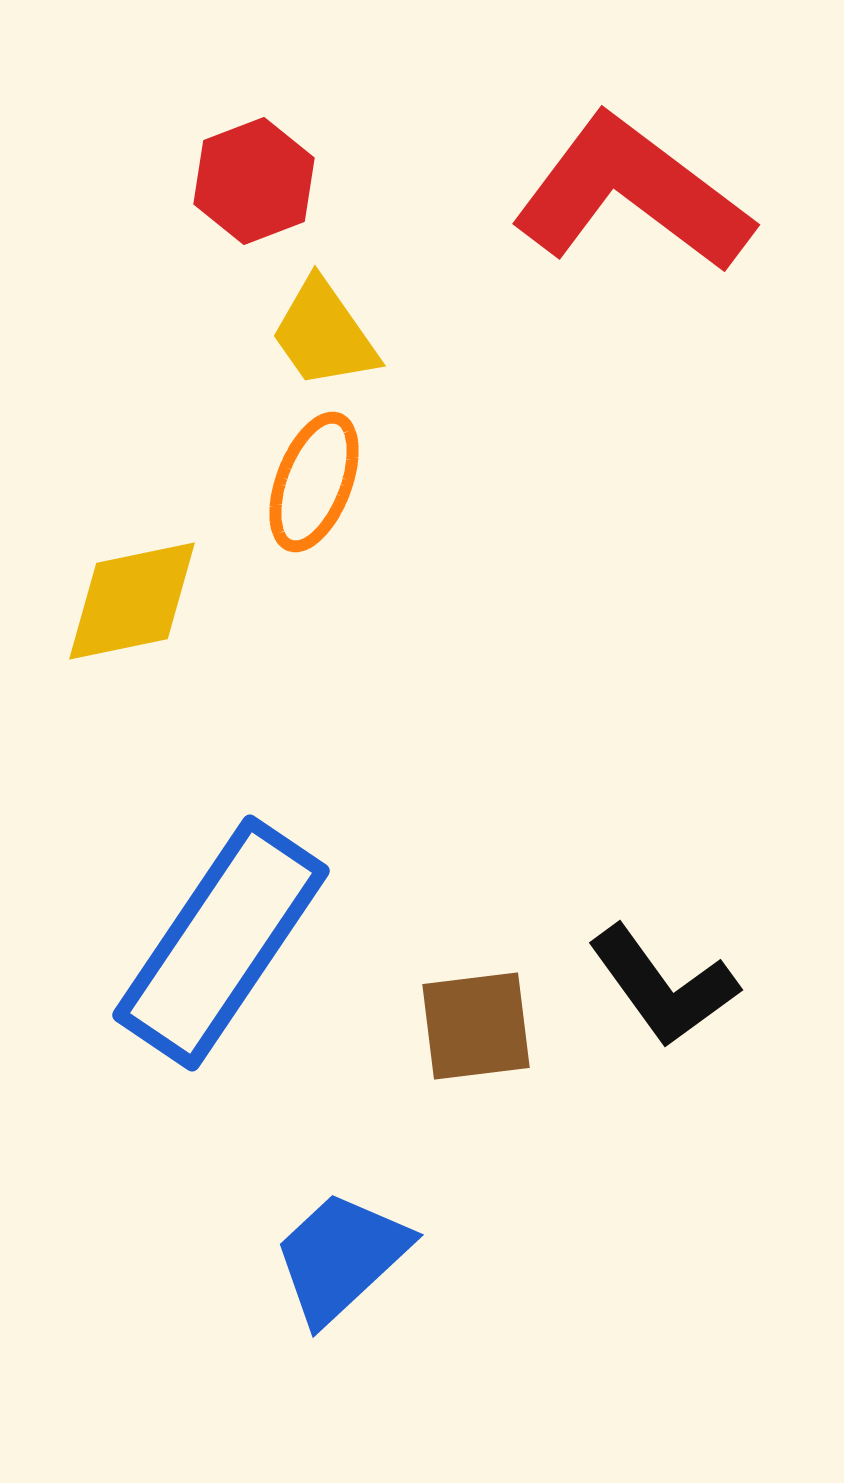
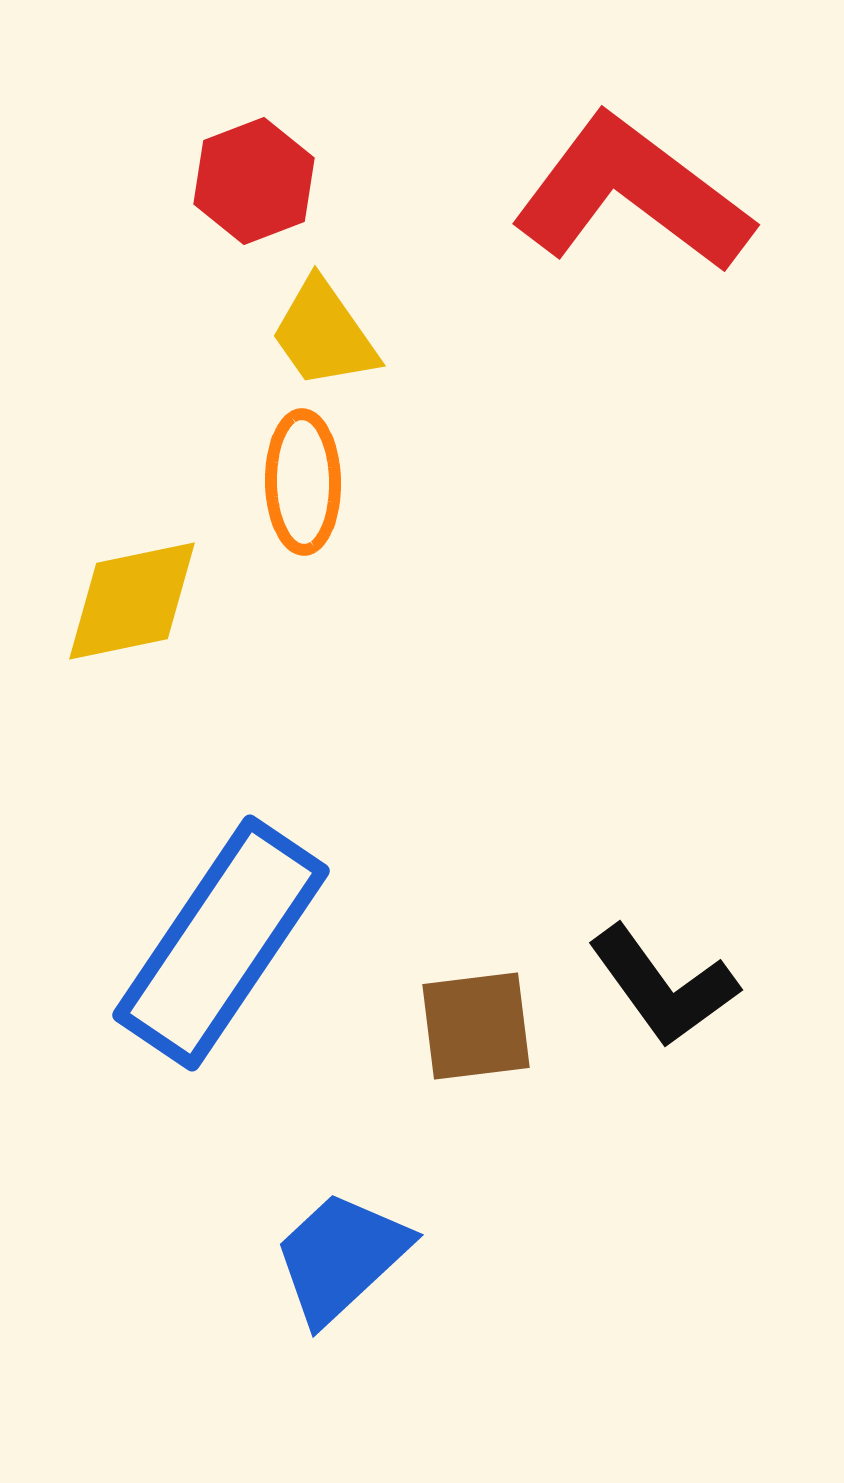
orange ellipse: moved 11 px left; rotated 22 degrees counterclockwise
